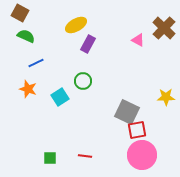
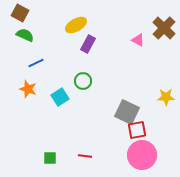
green semicircle: moved 1 px left, 1 px up
